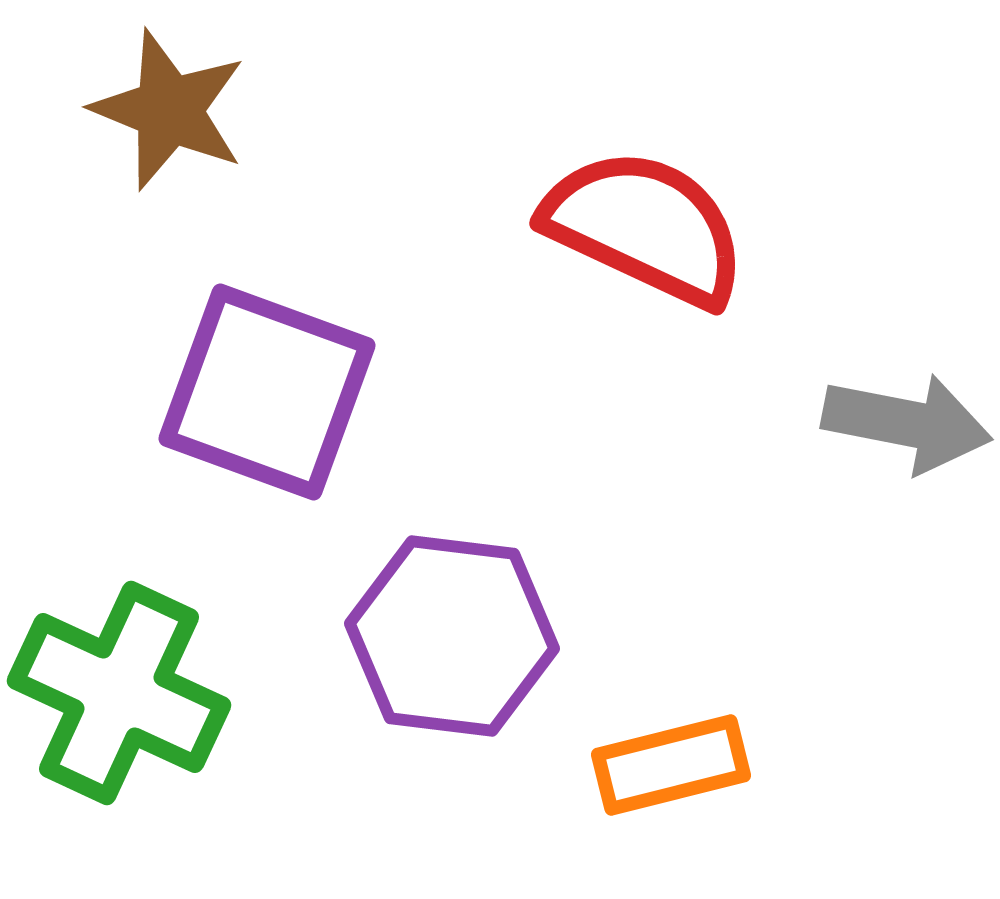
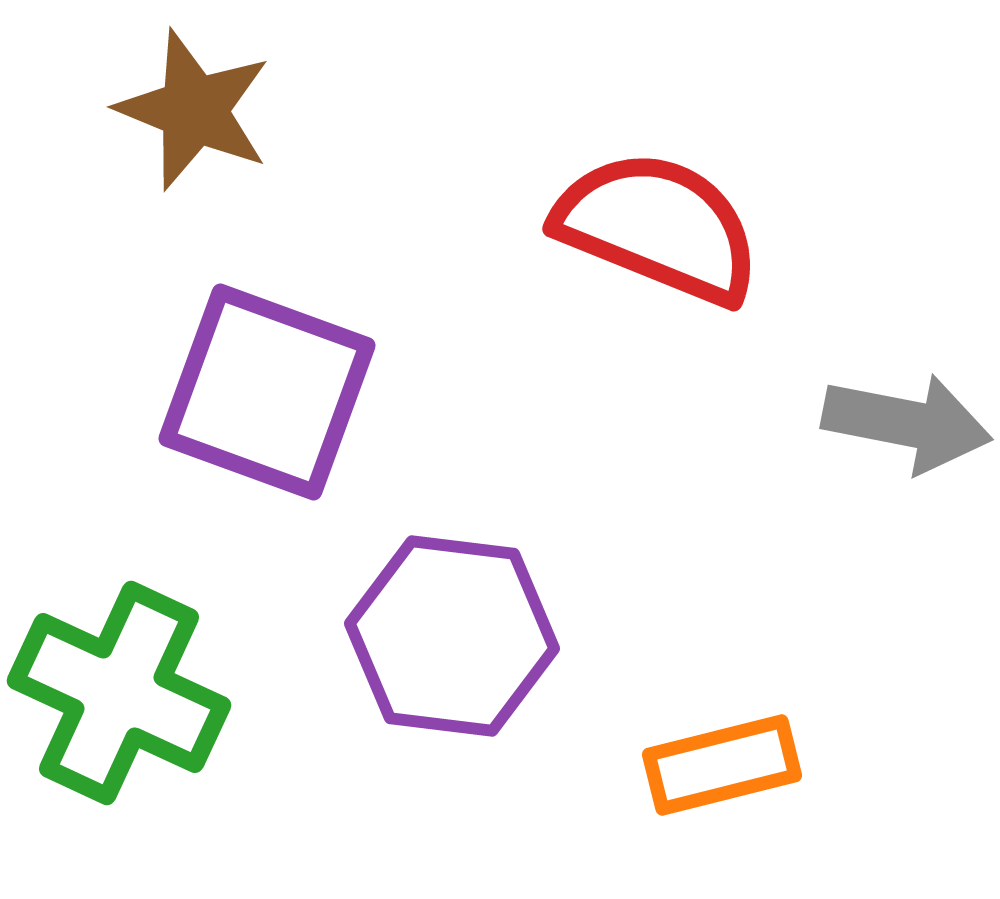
brown star: moved 25 px right
red semicircle: moved 13 px right; rotated 3 degrees counterclockwise
orange rectangle: moved 51 px right
